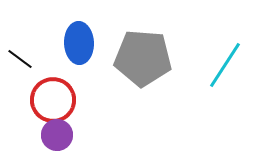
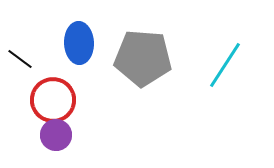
purple circle: moved 1 px left
